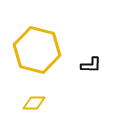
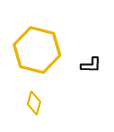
yellow diamond: rotated 75 degrees counterclockwise
